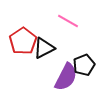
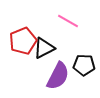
red pentagon: rotated 12 degrees clockwise
black pentagon: rotated 25 degrees clockwise
purple semicircle: moved 8 px left, 1 px up
